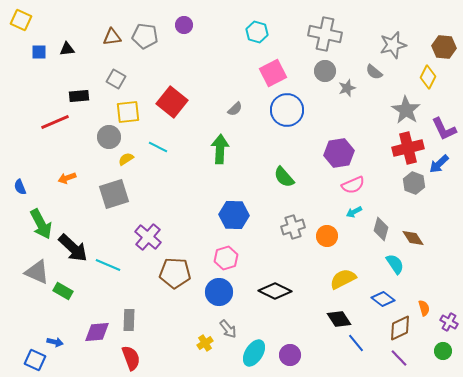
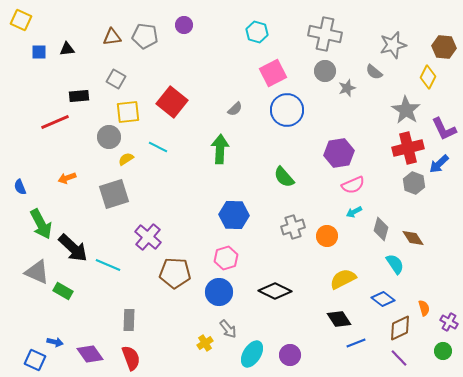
purple diamond at (97, 332): moved 7 px left, 22 px down; rotated 60 degrees clockwise
blue line at (356, 343): rotated 72 degrees counterclockwise
cyan ellipse at (254, 353): moved 2 px left, 1 px down
